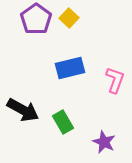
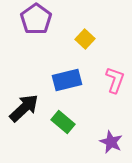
yellow square: moved 16 px right, 21 px down
blue rectangle: moved 3 px left, 12 px down
black arrow: moved 1 px right, 2 px up; rotated 72 degrees counterclockwise
green rectangle: rotated 20 degrees counterclockwise
purple star: moved 7 px right
